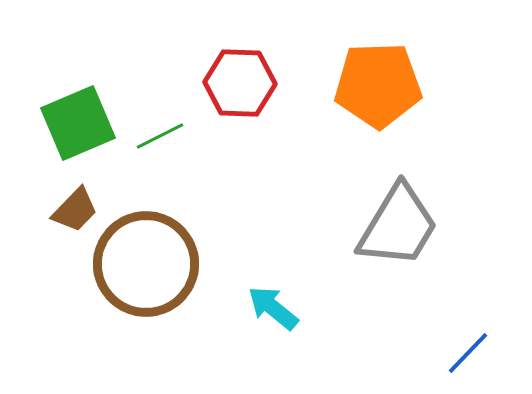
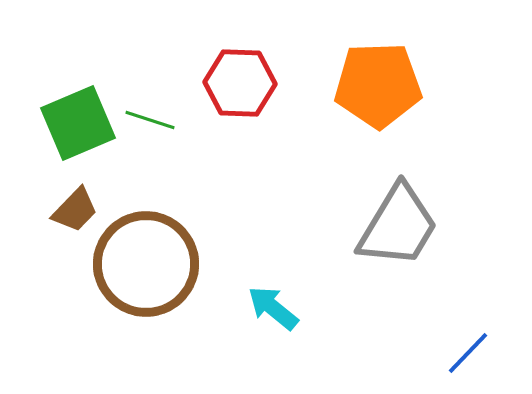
green line: moved 10 px left, 16 px up; rotated 45 degrees clockwise
